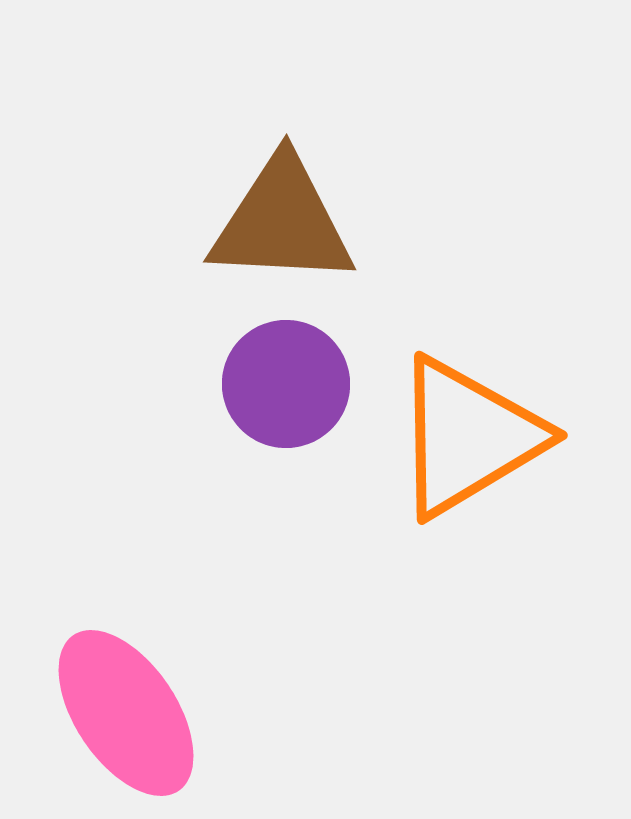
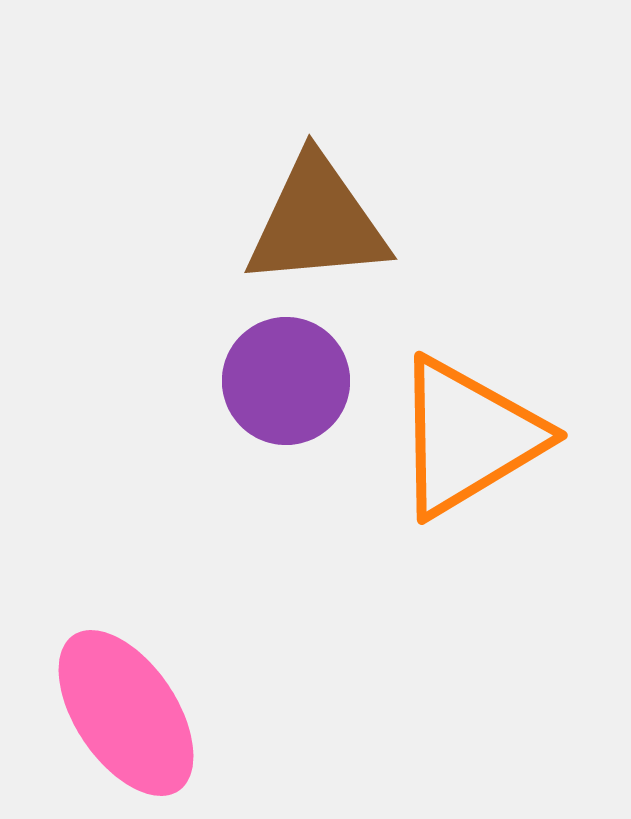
brown triangle: moved 35 px right; rotated 8 degrees counterclockwise
purple circle: moved 3 px up
